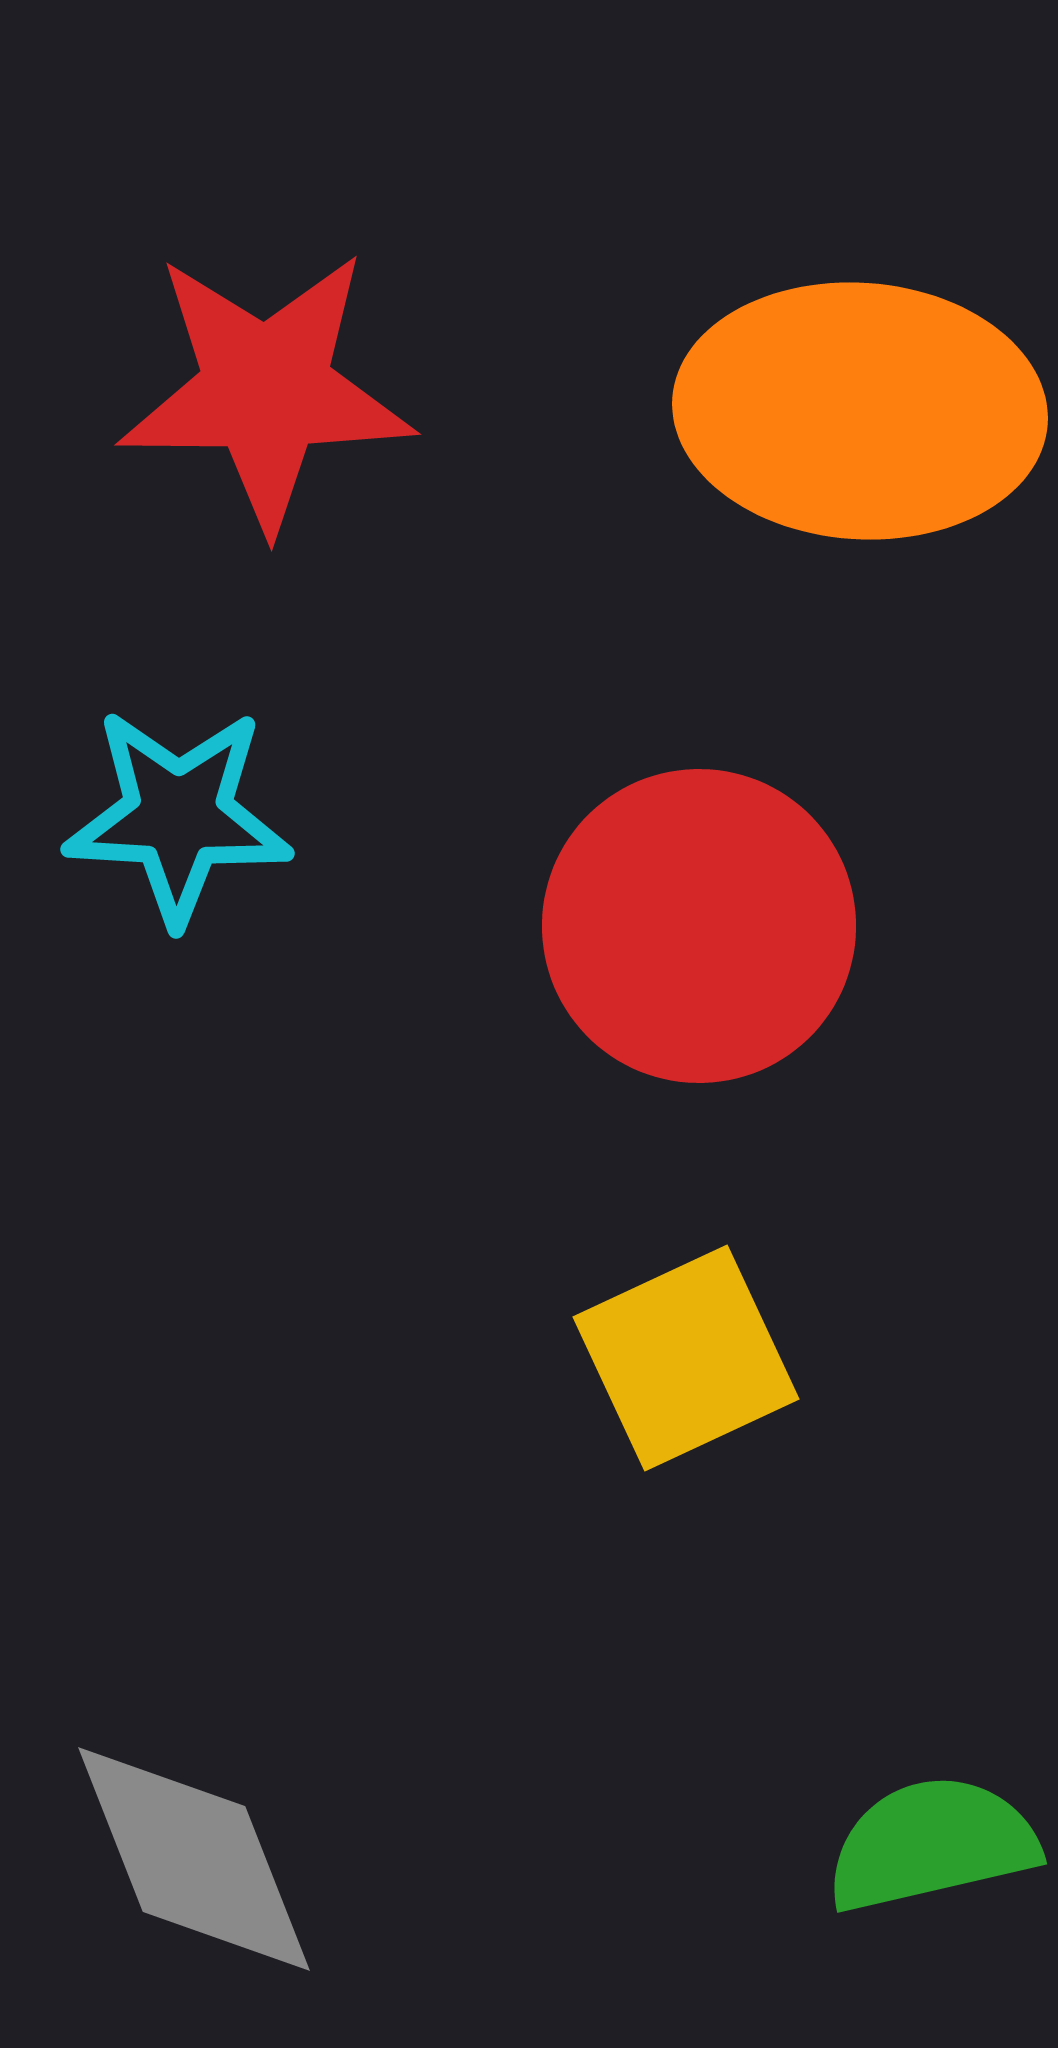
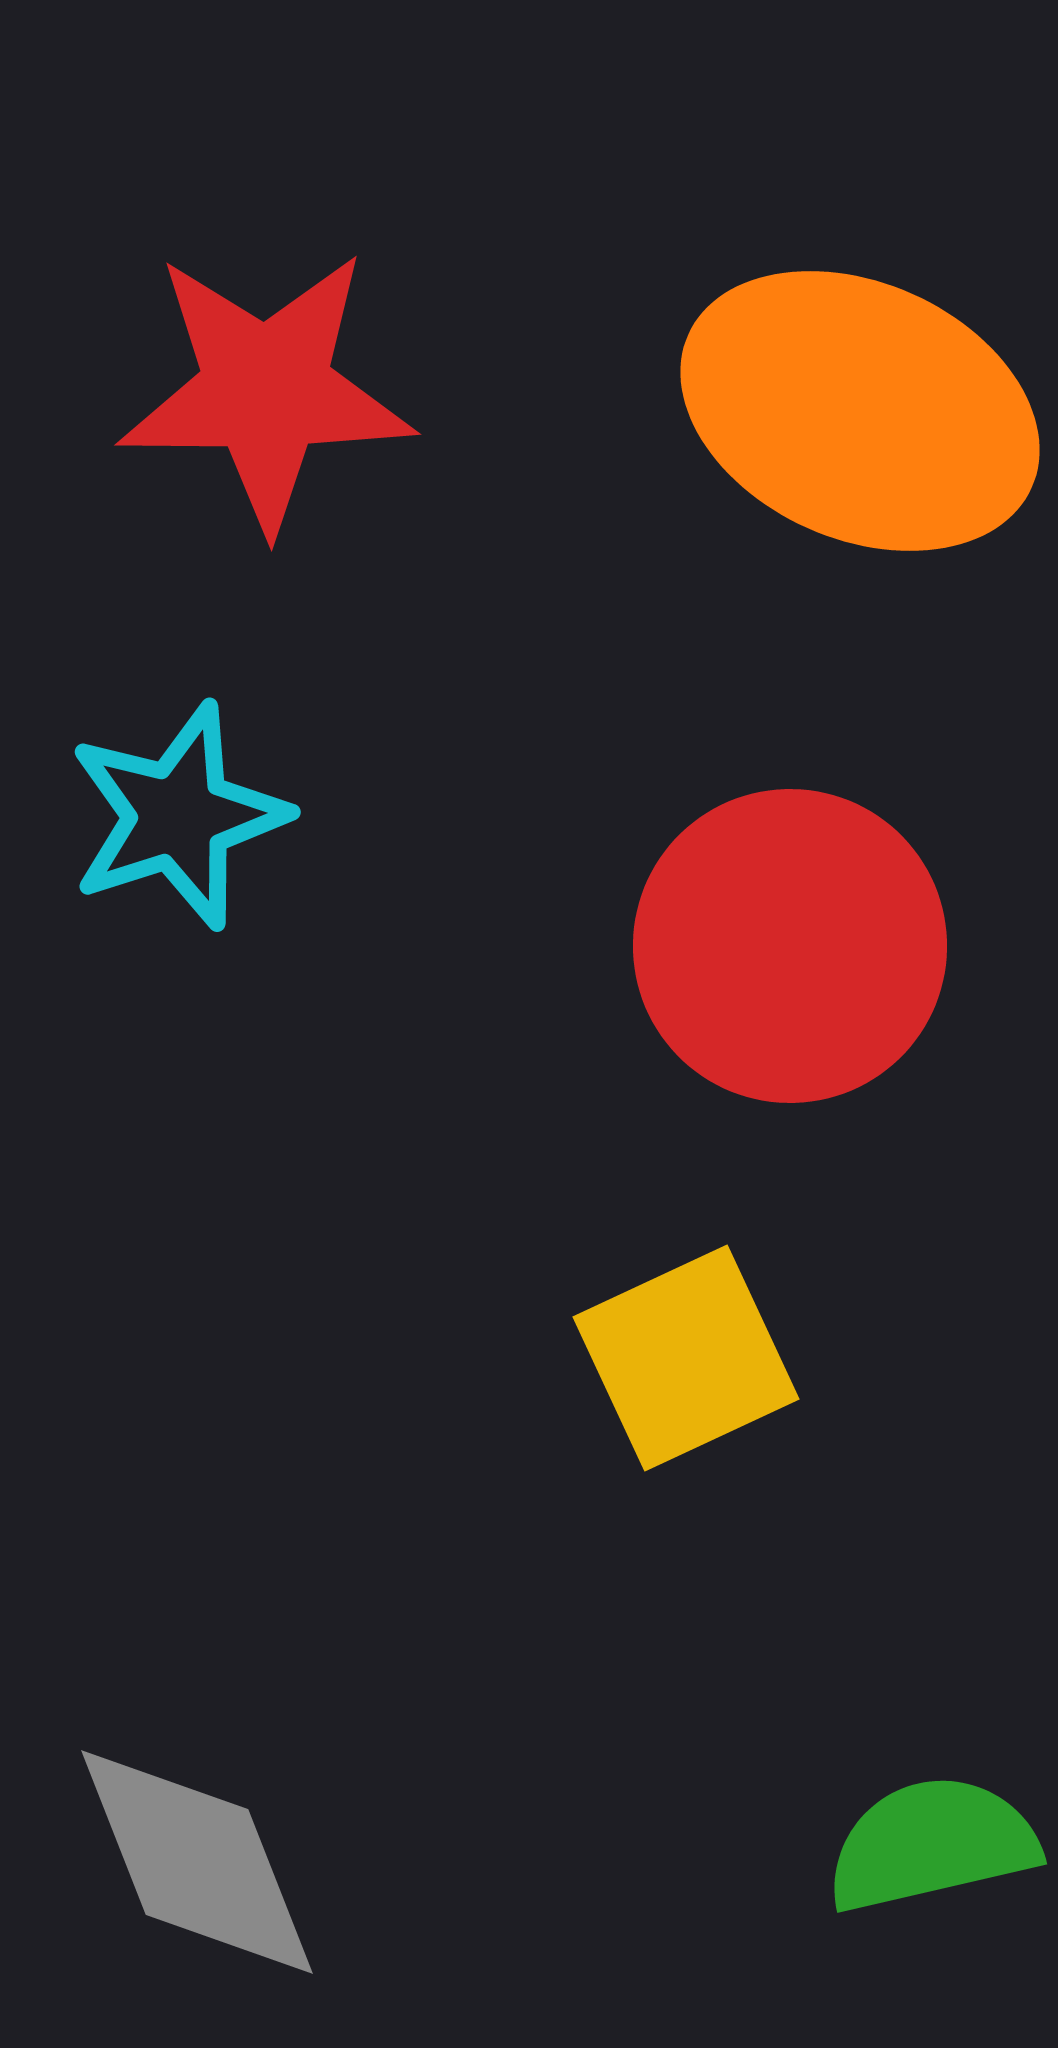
orange ellipse: rotated 20 degrees clockwise
cyan star: rotated 21 degrees counterclockwise
red circle: moved 91 px right, 20 px down
gray diamond: moved 3 px right, 3 px down
